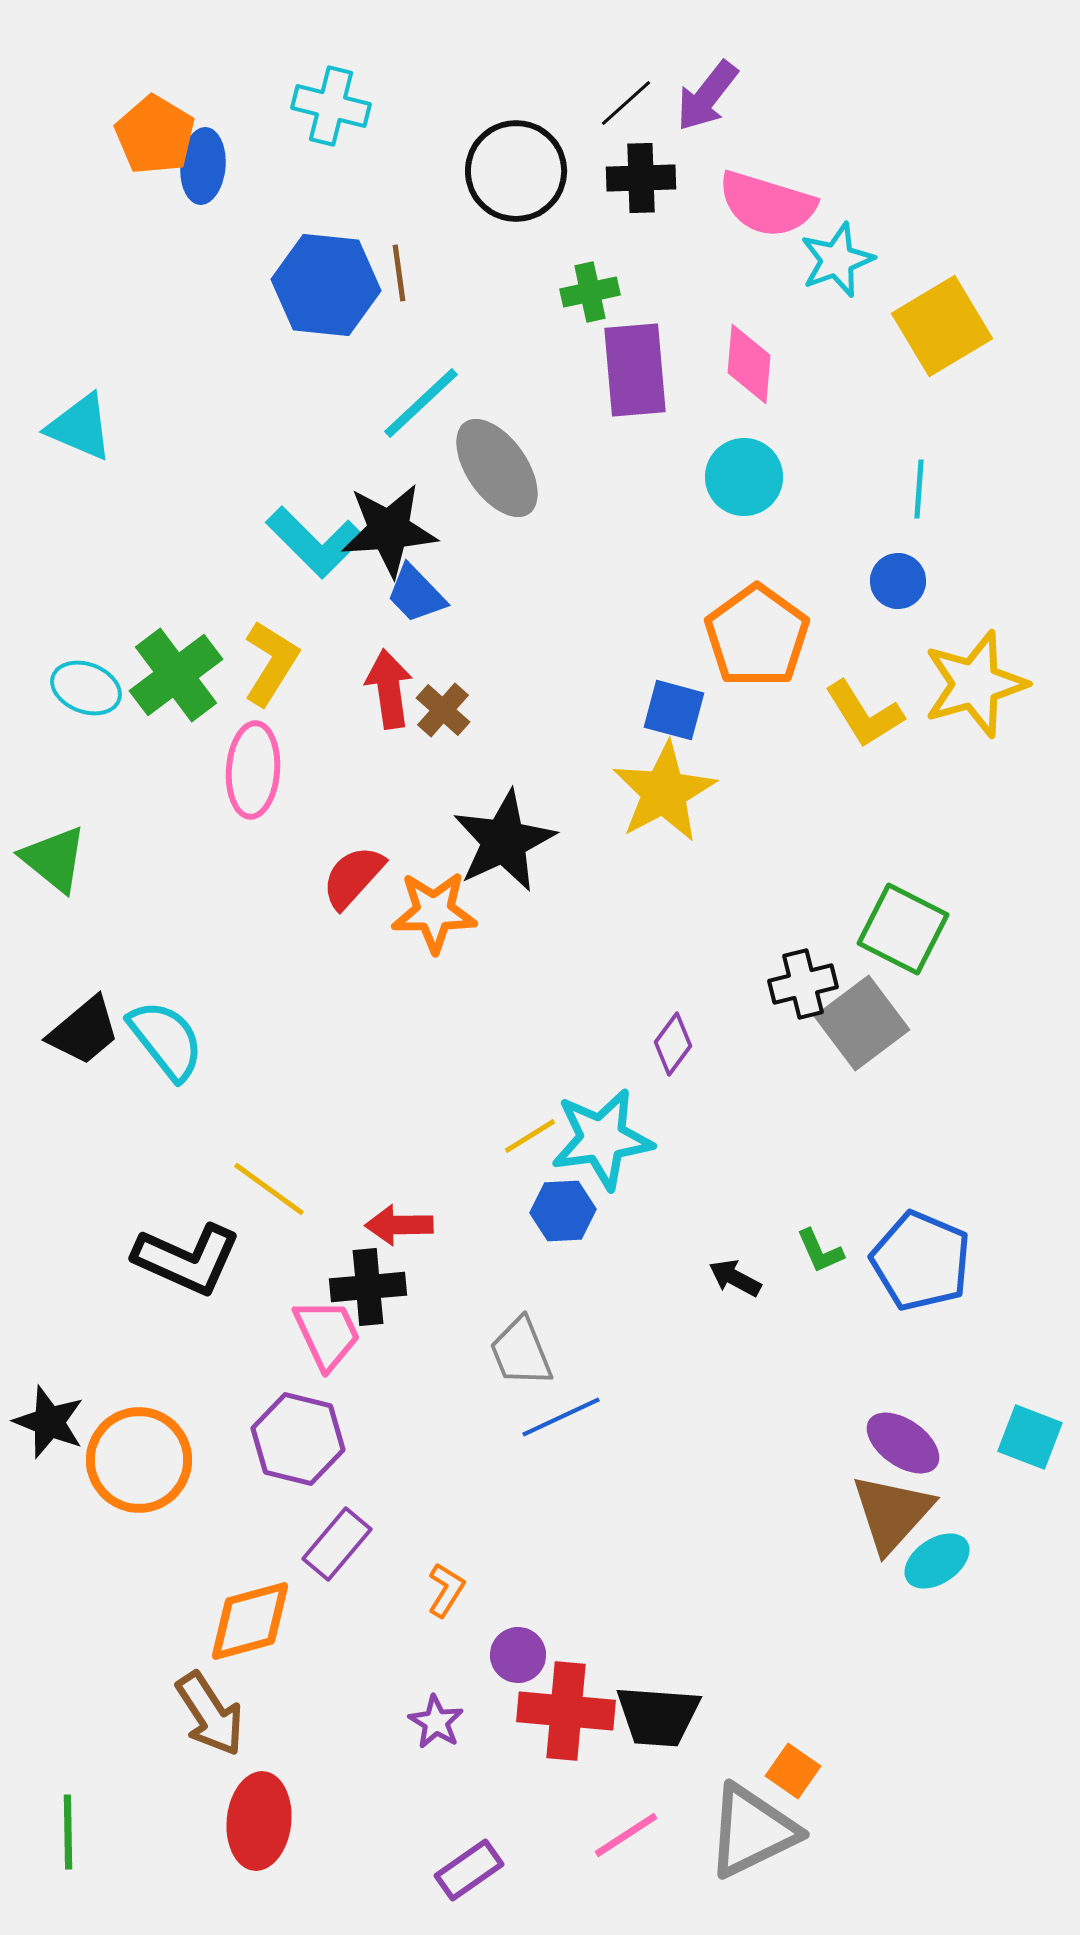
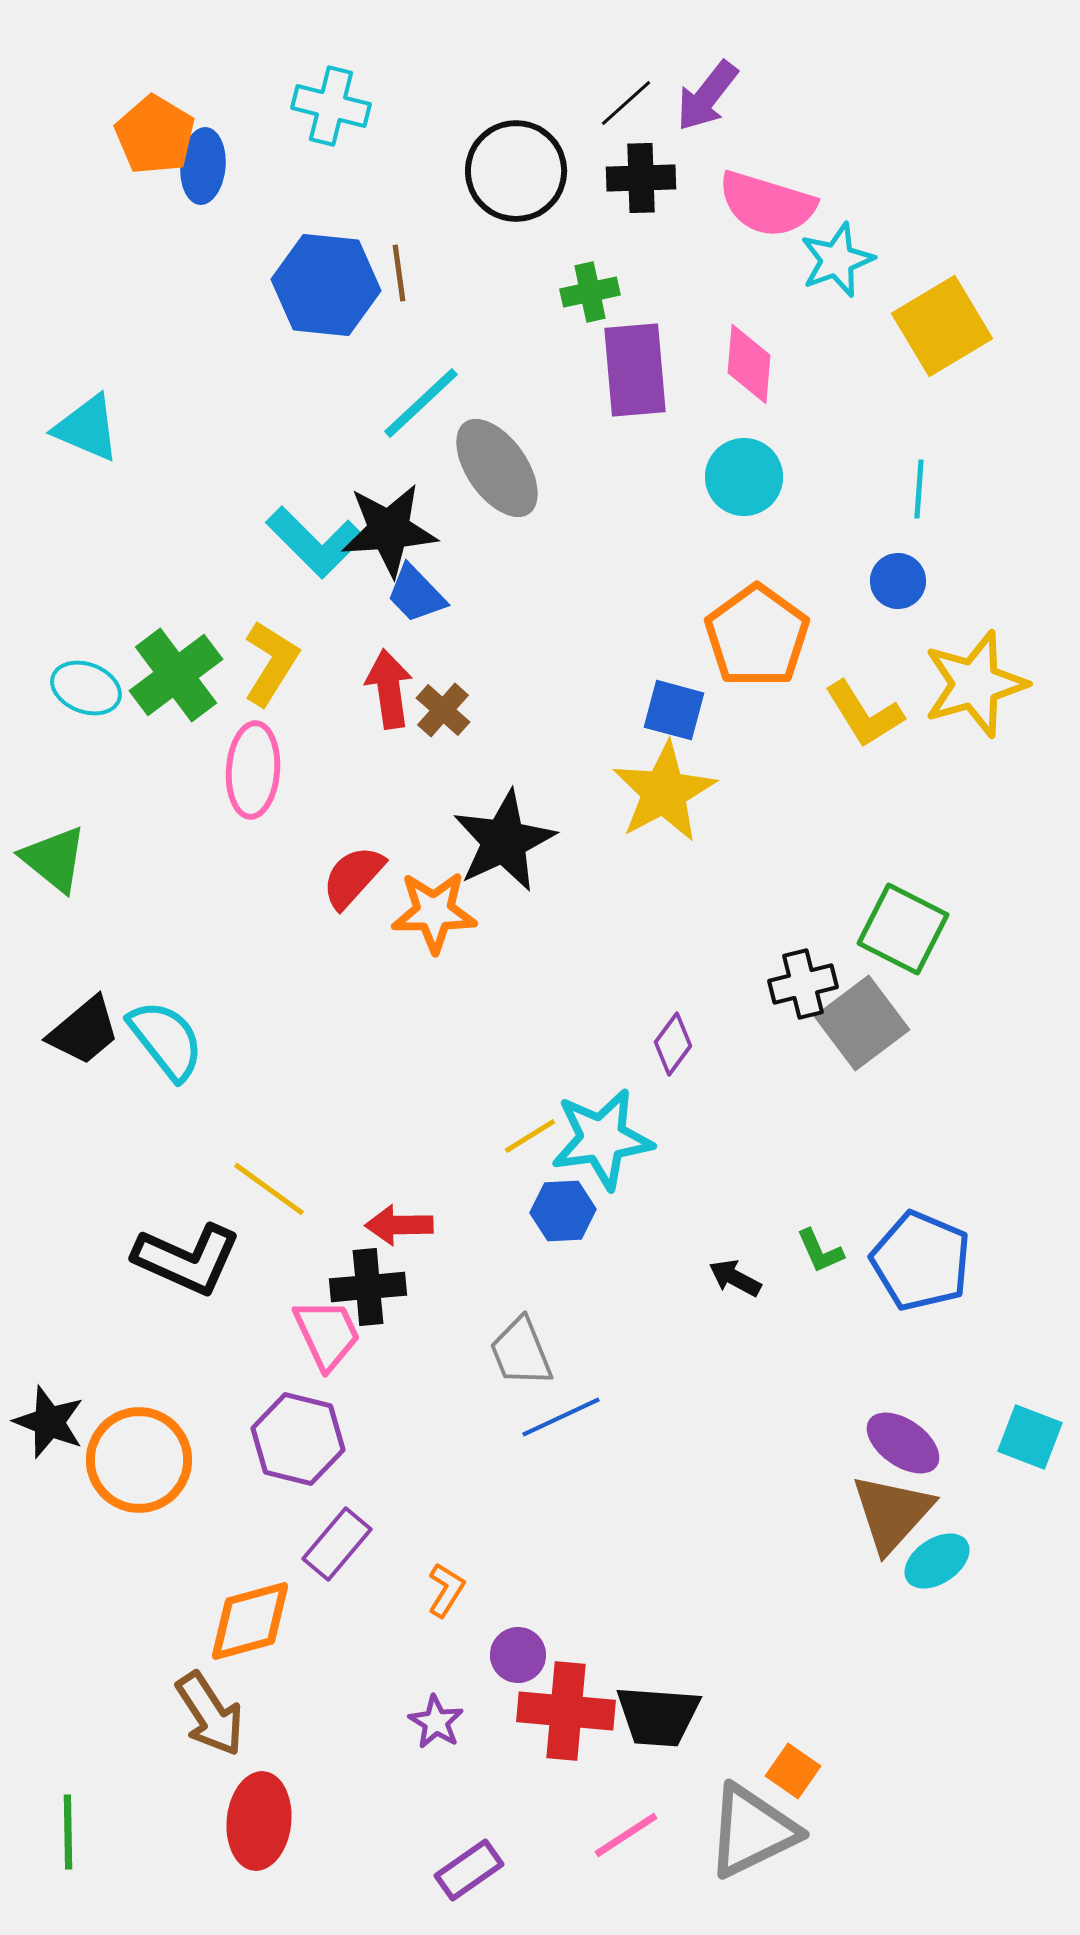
cyan triangle at (80, 427): moved 7 px right, 1 px down
